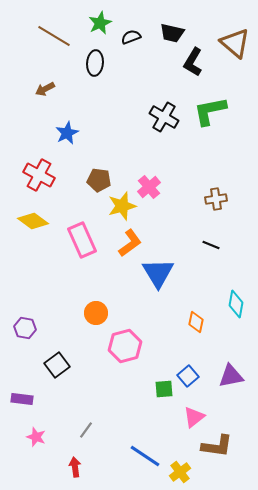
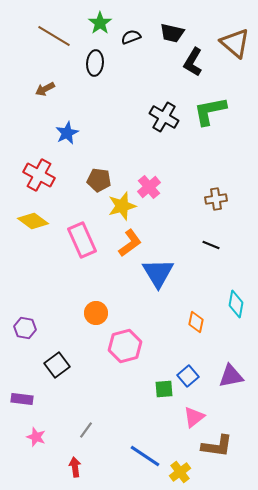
green star: rotated 10 degrees counterclockwise
